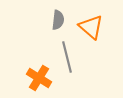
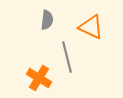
gray semicircle: moved 11 px left
orange triangle: rotated 16 degrees counterclockwise
